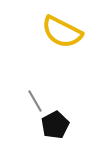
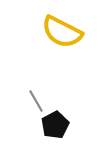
gray line: moved 1 px right
